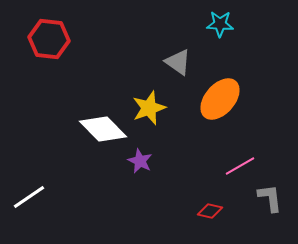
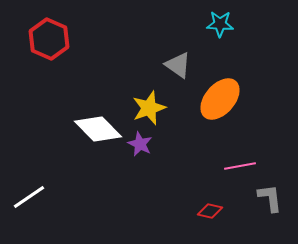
red hexagon: rotated 18 degrees clockwise
gray triangle: moved 3 px down
white diamond: moved 5 px left
purple star: moved 17 px up
pink line: rotated 20 degrees clockwise
